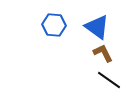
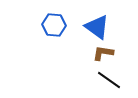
brown L-shape: rotated 55 degrees counterclockwise
